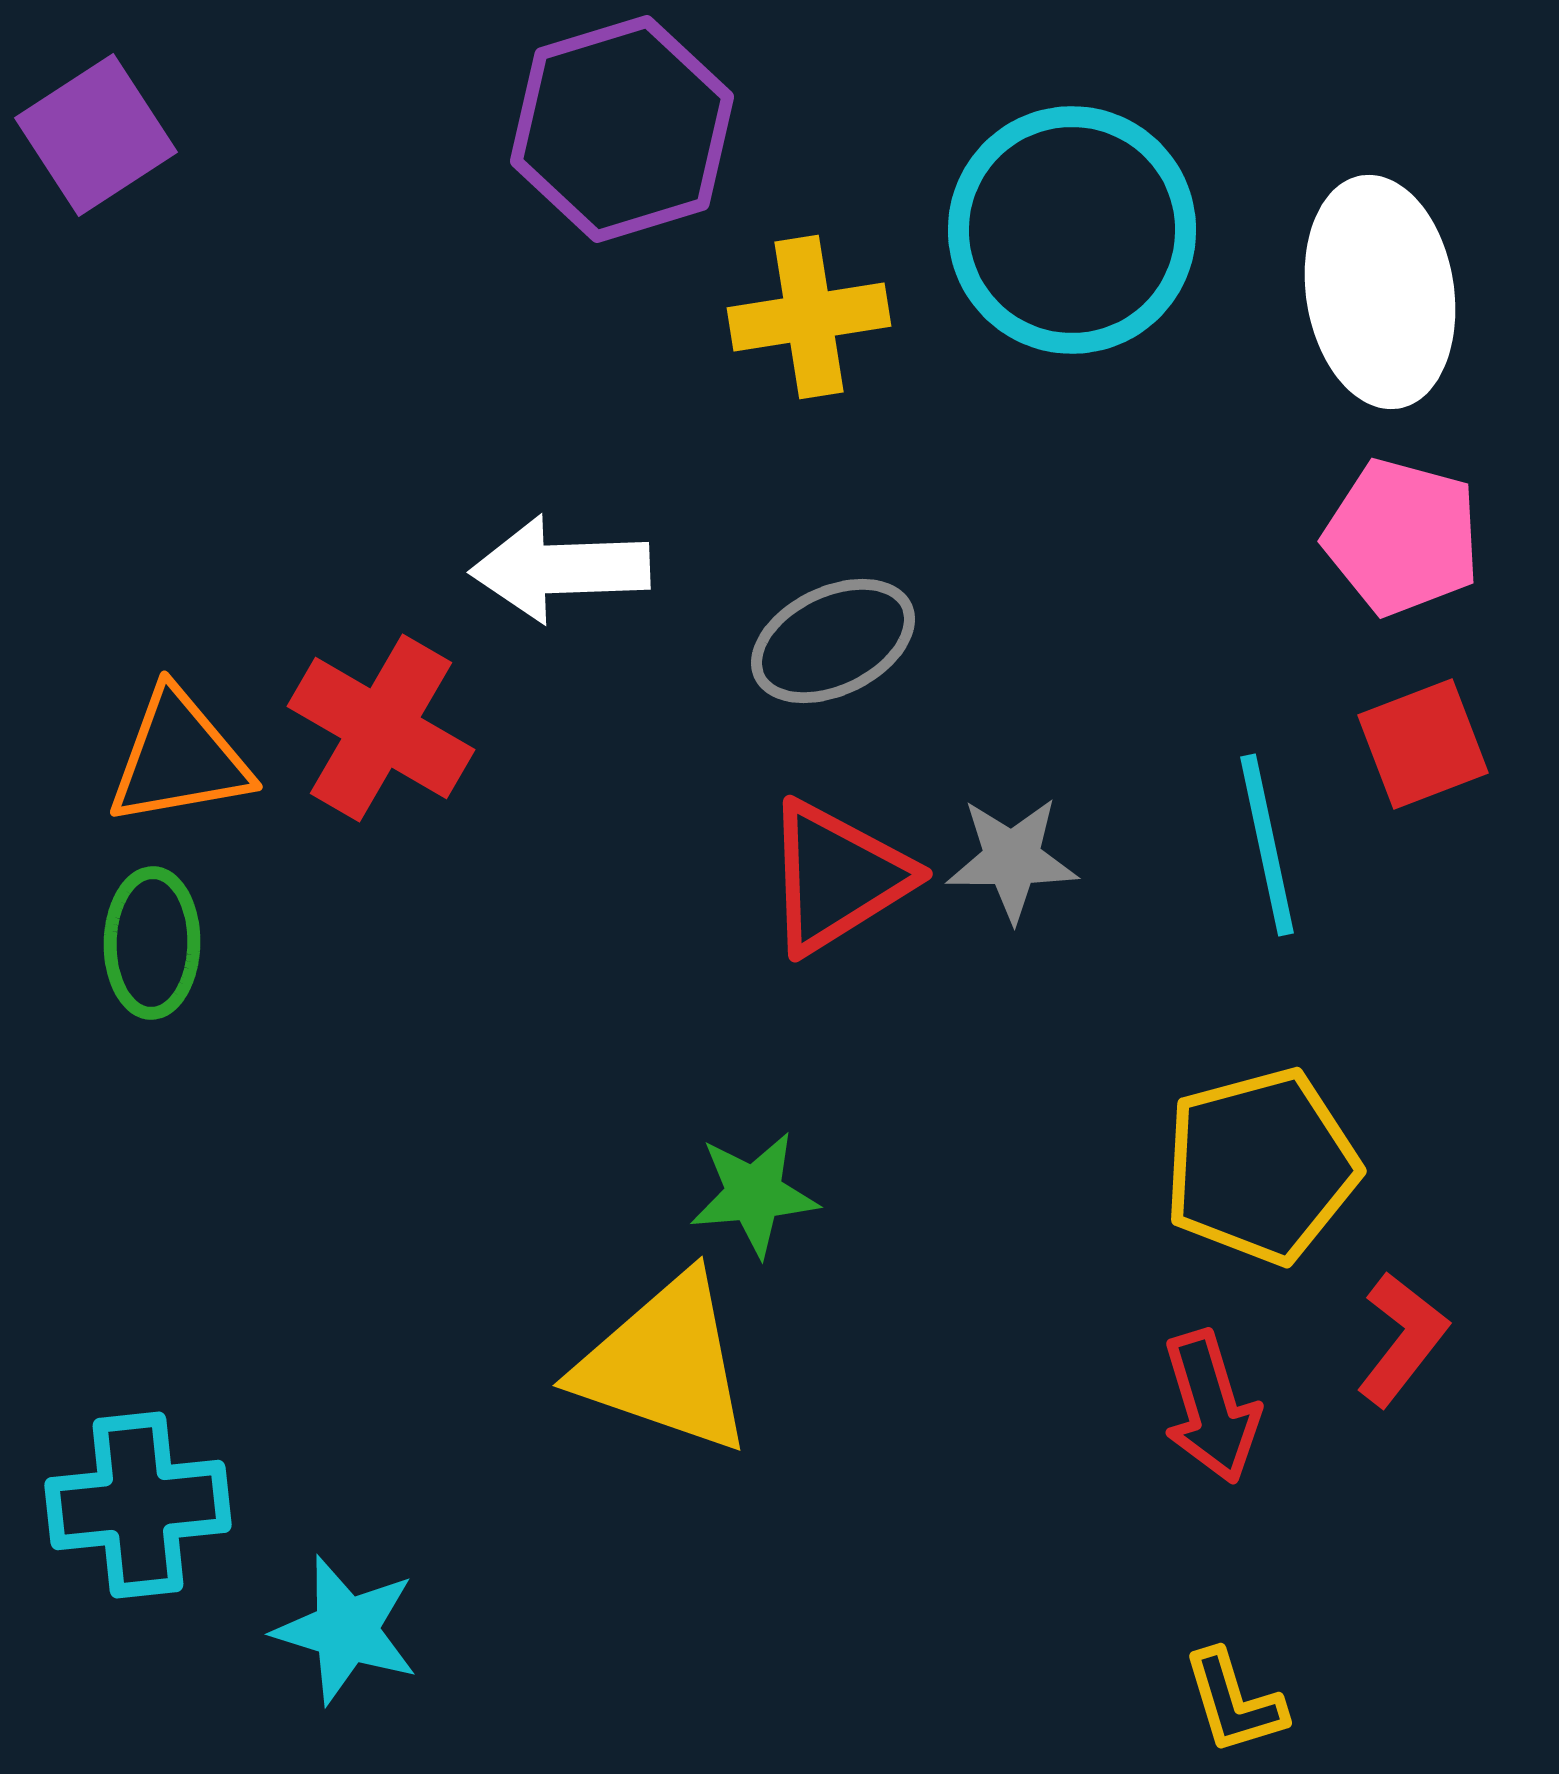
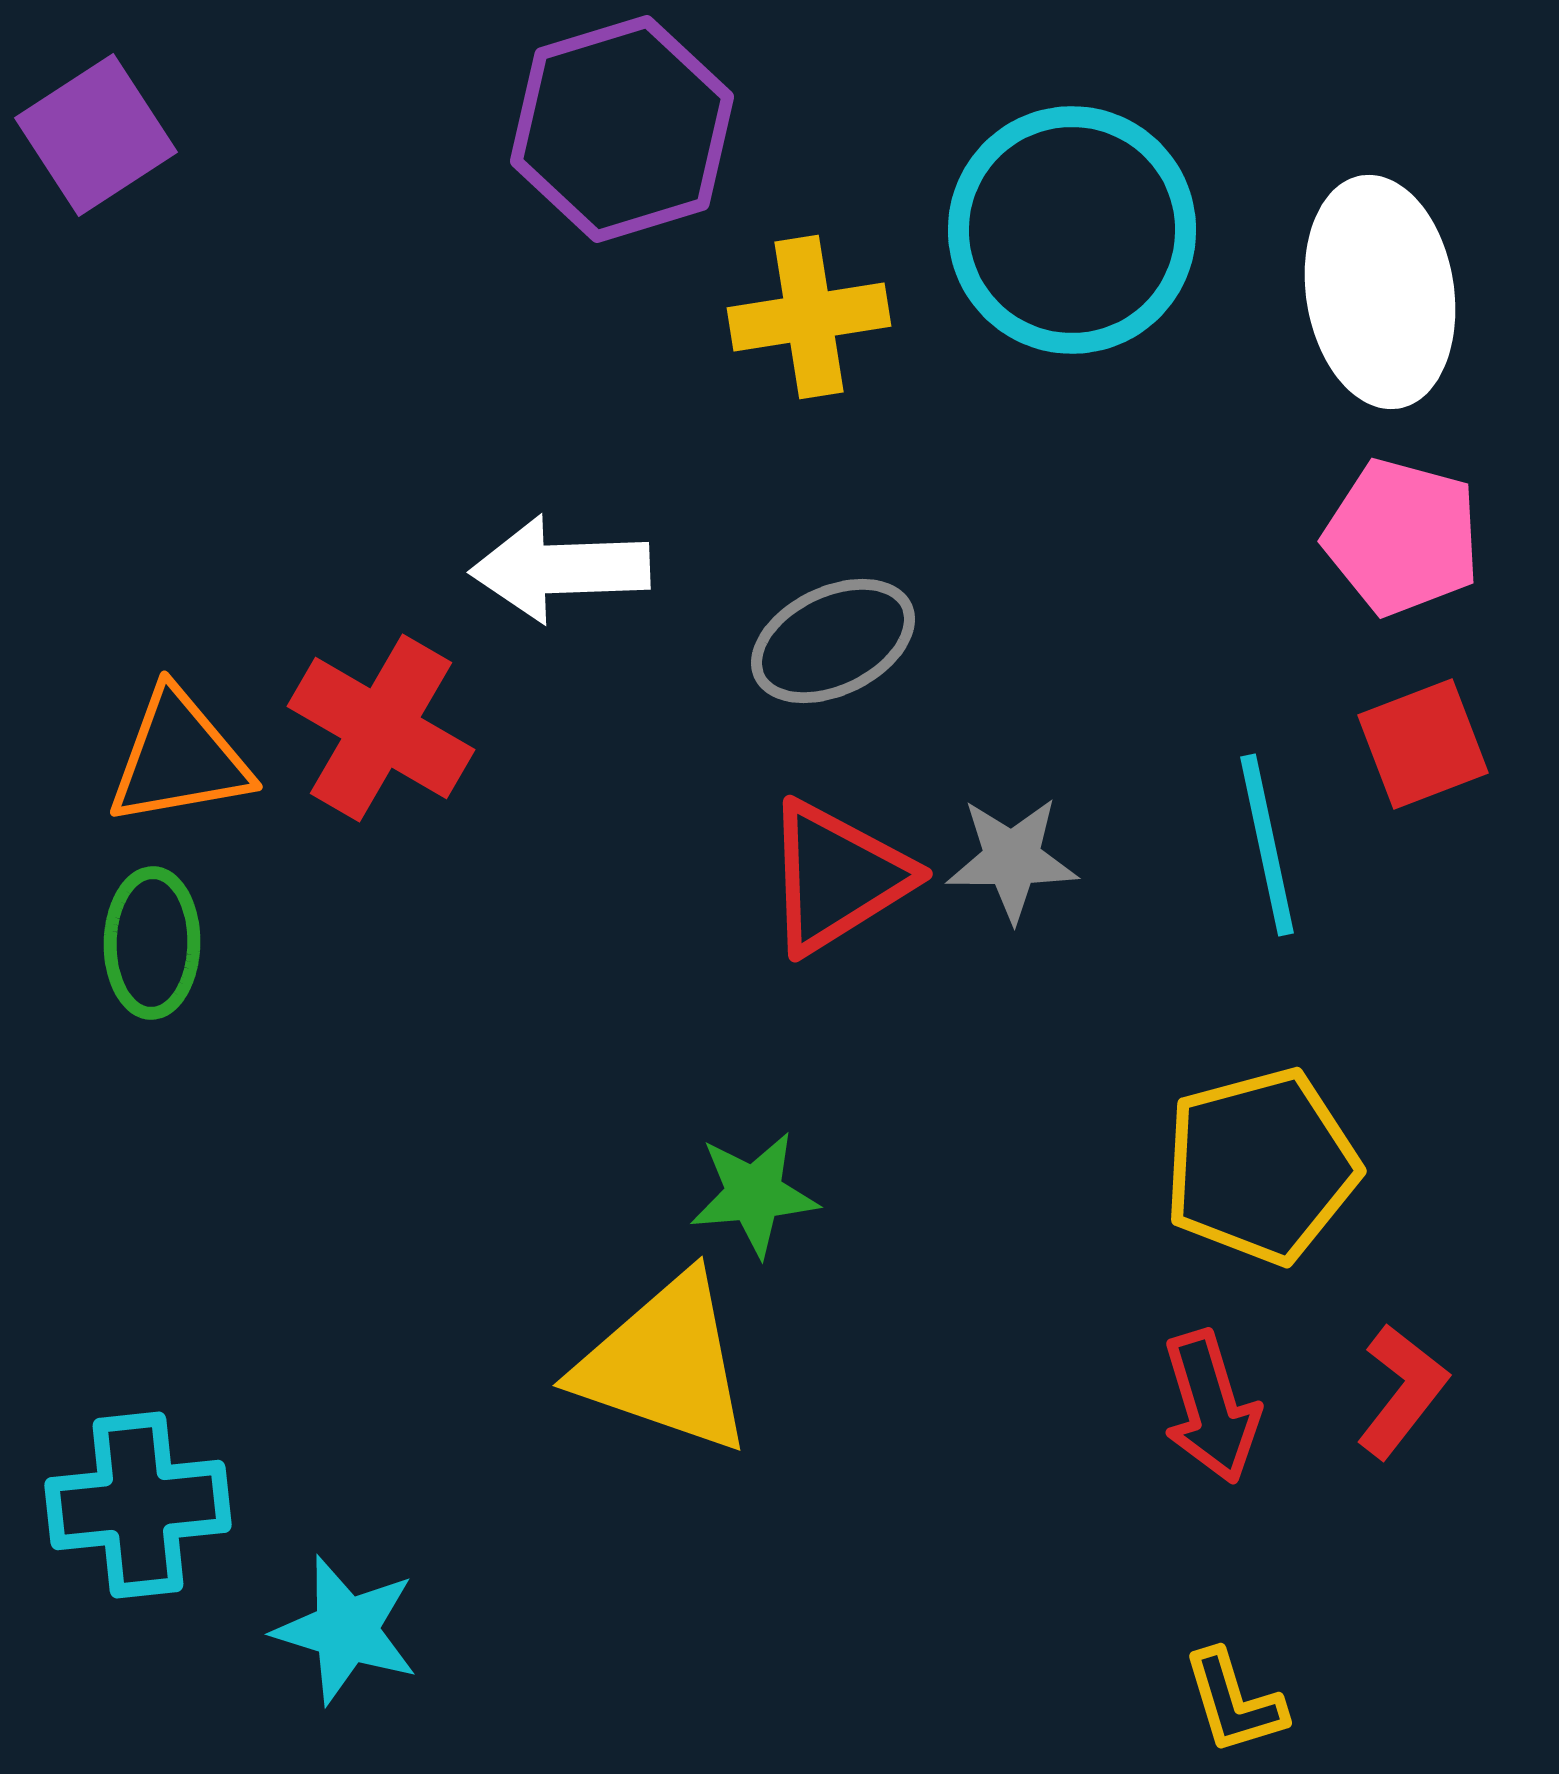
red L-shape: moved 52 px down
